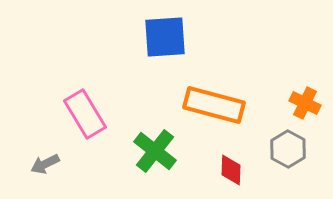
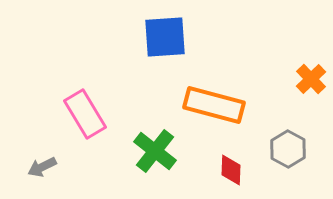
orange cross: moved 6 px right, 24 px up; rotated 20 degrees clockwise
gray arrow: moved 3 px left, 3 px down
